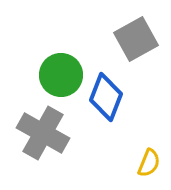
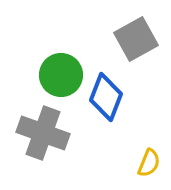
gray cross: rotated 9 degrees counterclockwise
